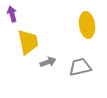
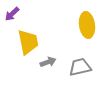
purple arrow: rotated 119 degrees counterclockwise
